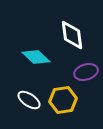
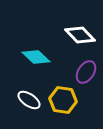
white diamond: moved 8 px right; rotated 36 degrees counterclockwise
purple ellipse: rotated 40 degrees counterclockwise
yellow hexagon: rotated 16 degrees clockwise
